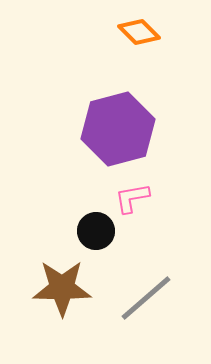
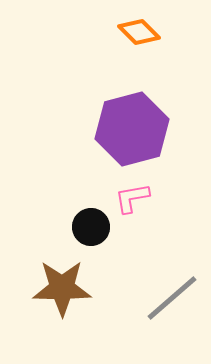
purple hexagon: moved 14 px right
black circle: moved 5 px left, 4 px up
gray line: moved 26 px right
